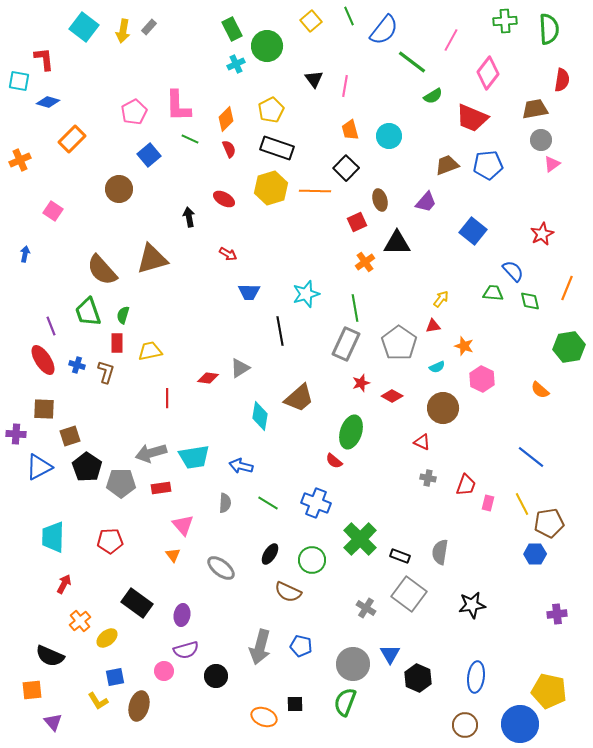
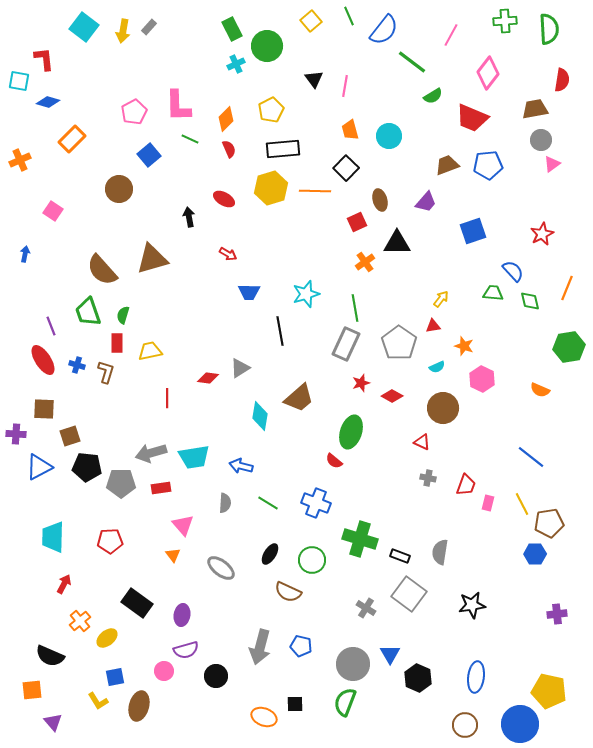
pink line at (451, 40): moved 5 px up
black rectangle at (277, 148): moved 6 px right, 1 px down; rotated 24 degrees counterclockwise
blue square at (473, 231): rotated 32 degrees clockwise
orange semicircle at (540, 390): rotated 18 degrees counterclockwise
black pentagon at (87, 467): rotated 28 degrees counterclockwise
green cross at (360, 539): rotated 28 degrees counterclockwise
